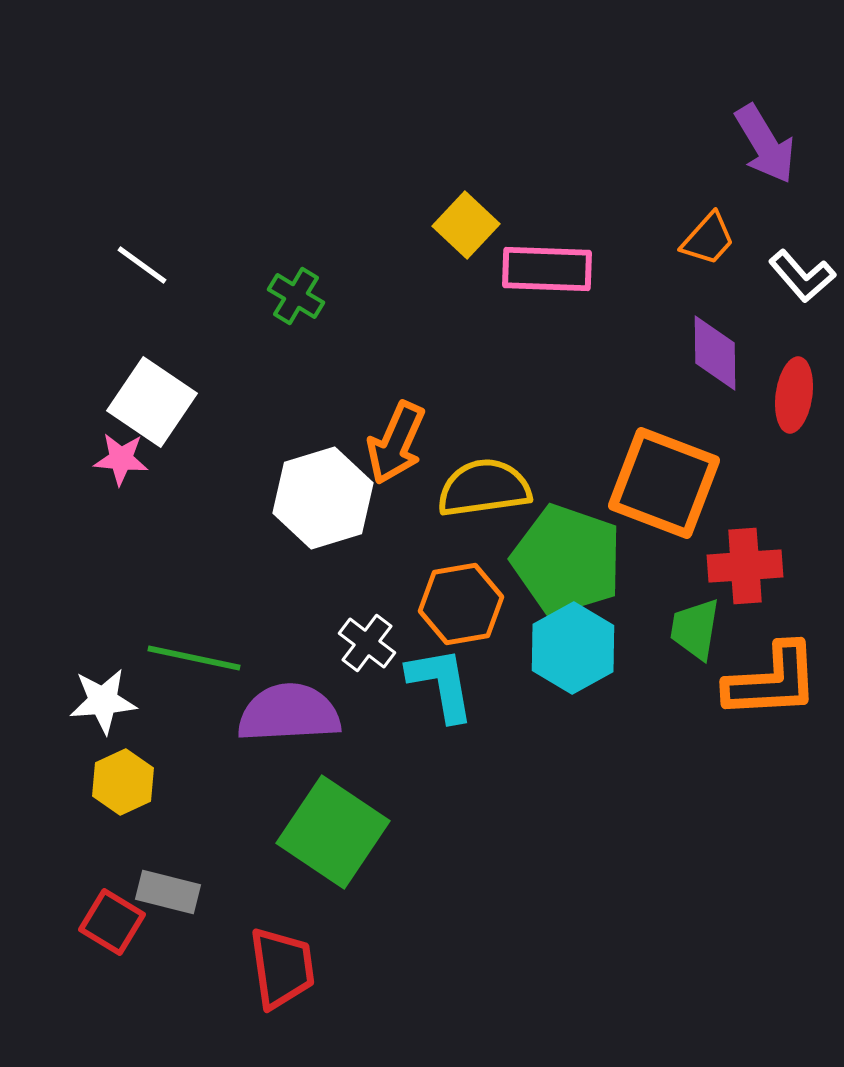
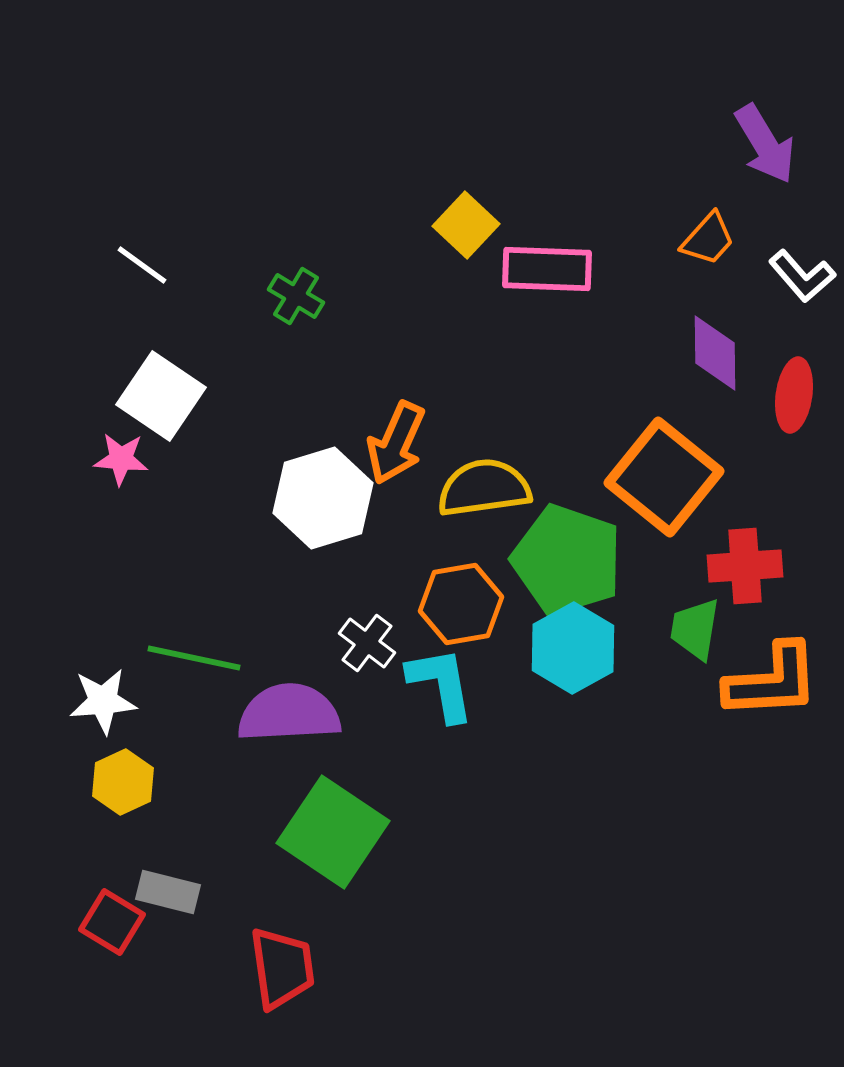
white square: moved 9 px right, 6 px up
orange square: moved 6 px up; rotated 18 degrees clockwise
